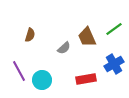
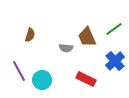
gray semicircle: moved 2 px right; rotated 48 degrees clockwise
blue cross: moved 1 px right, 3 px up; rotated 12 degrees counterclockwise
red rectangle: rotated 36 degrees clockwise
